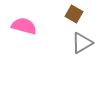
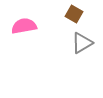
pink semicircle: rotated 25 degrees counterclockwise
